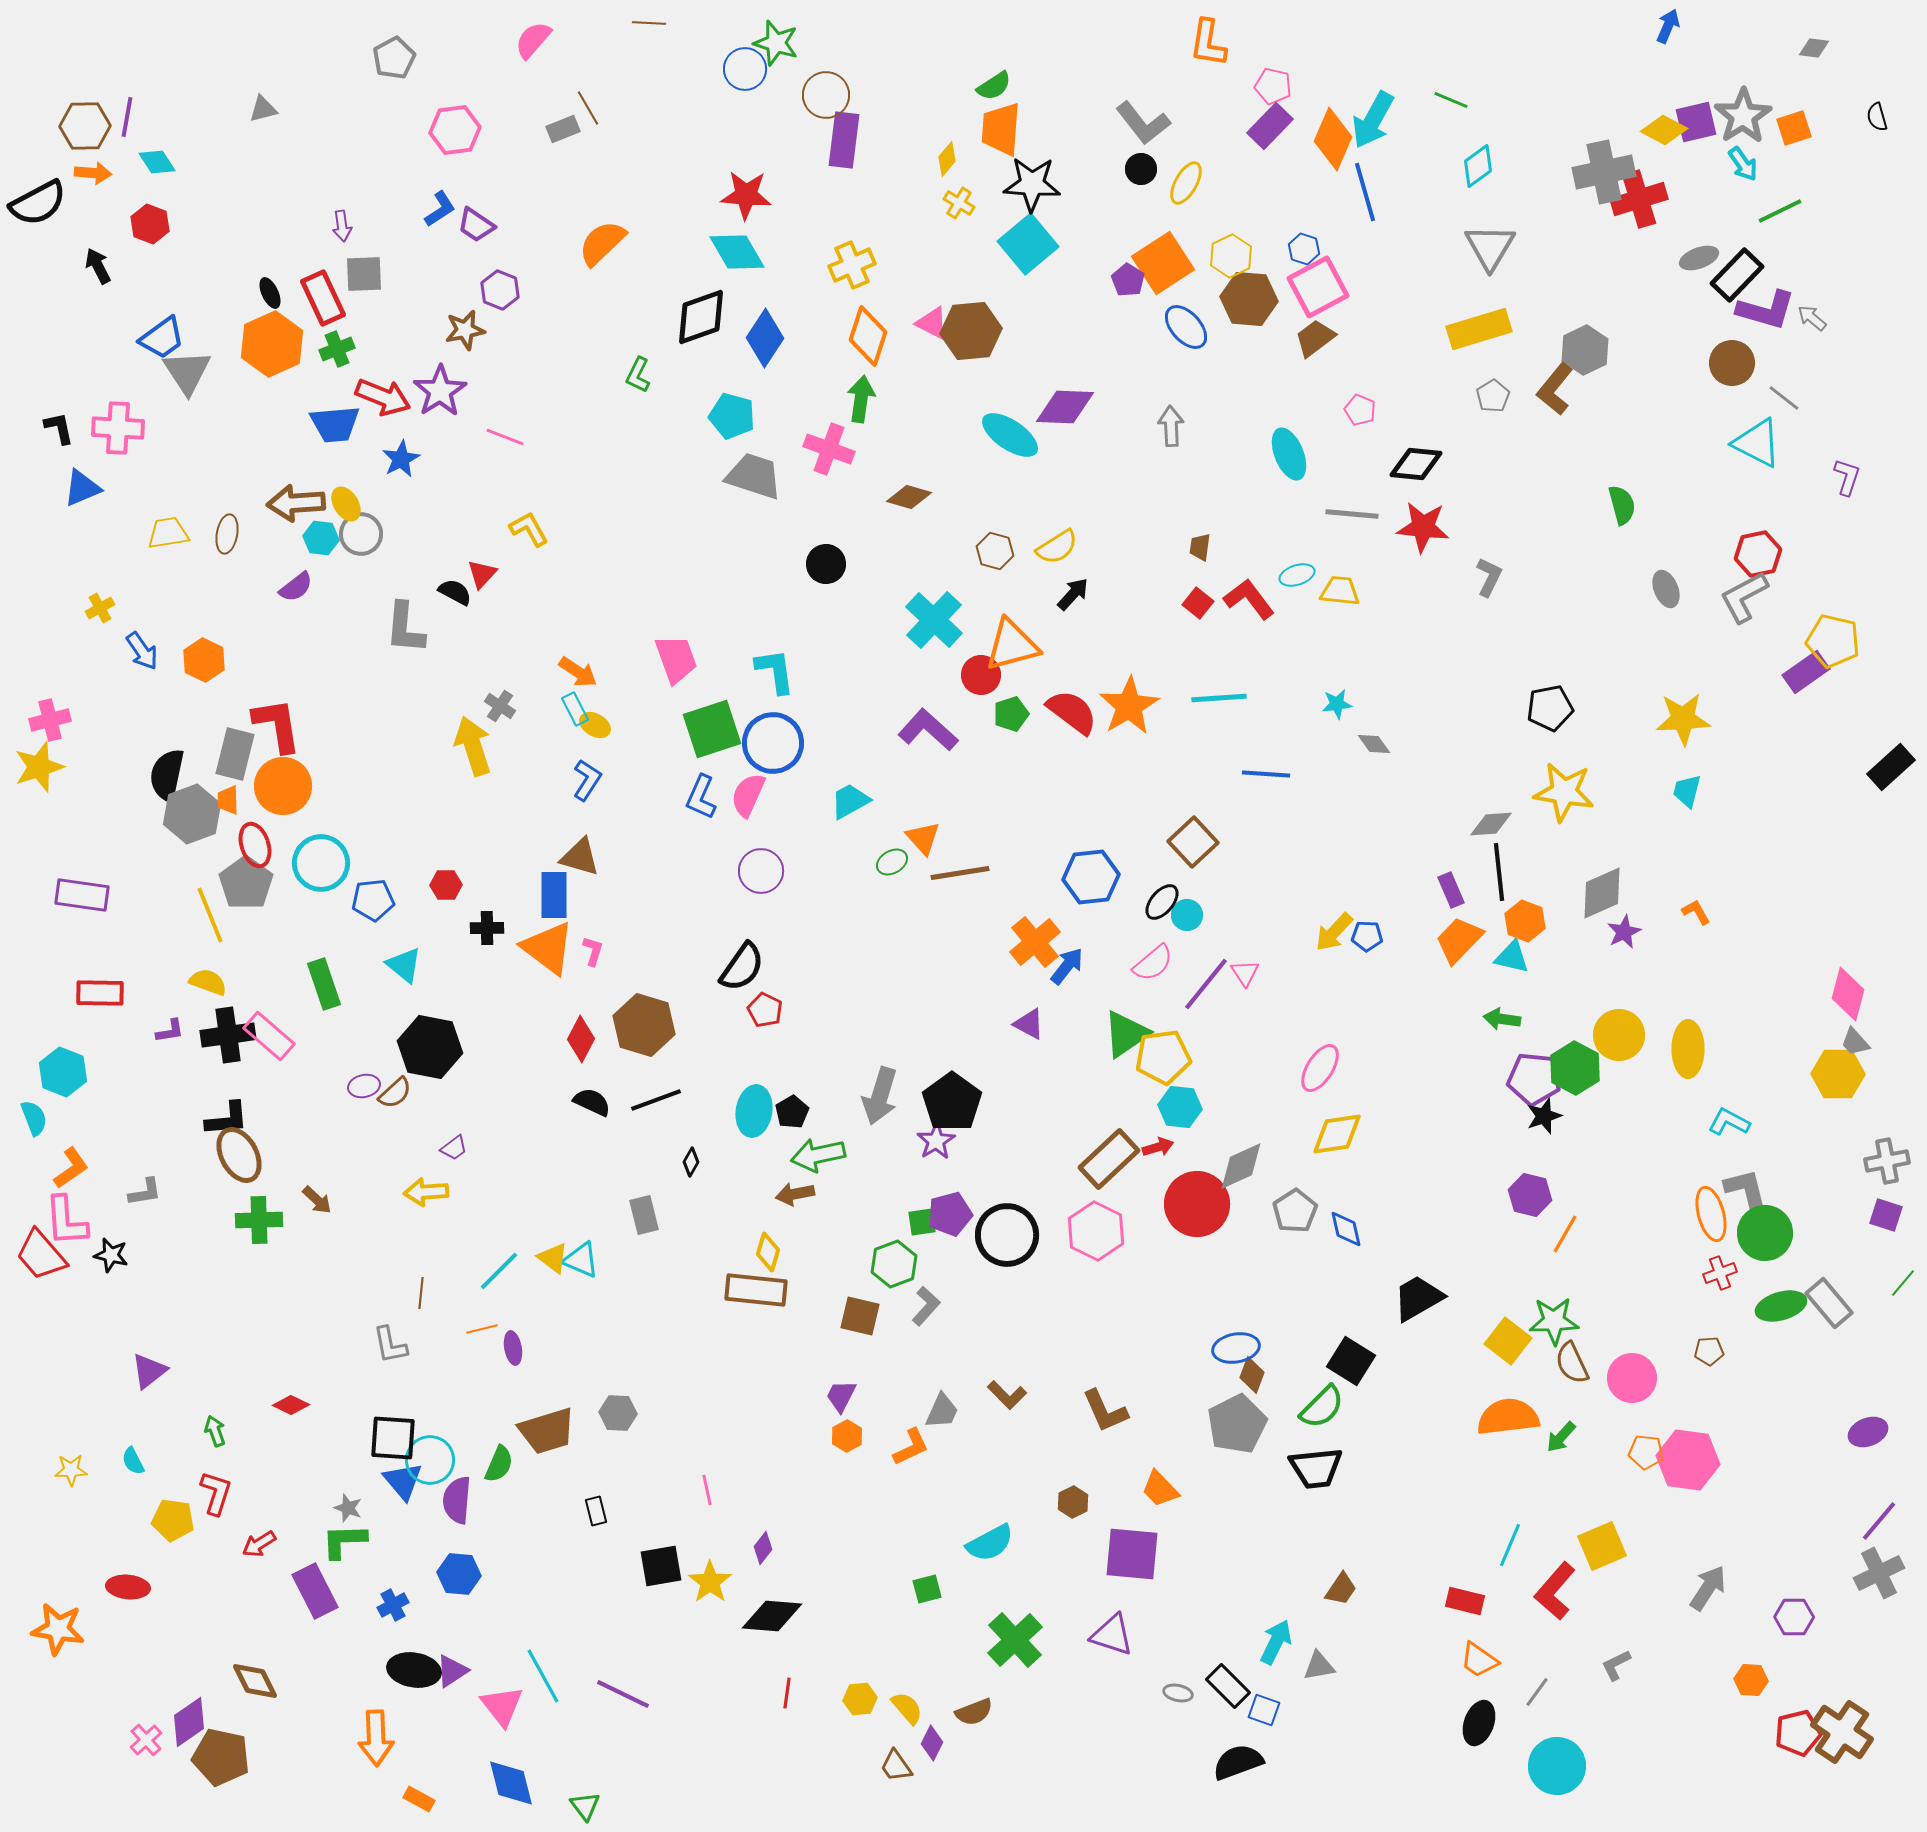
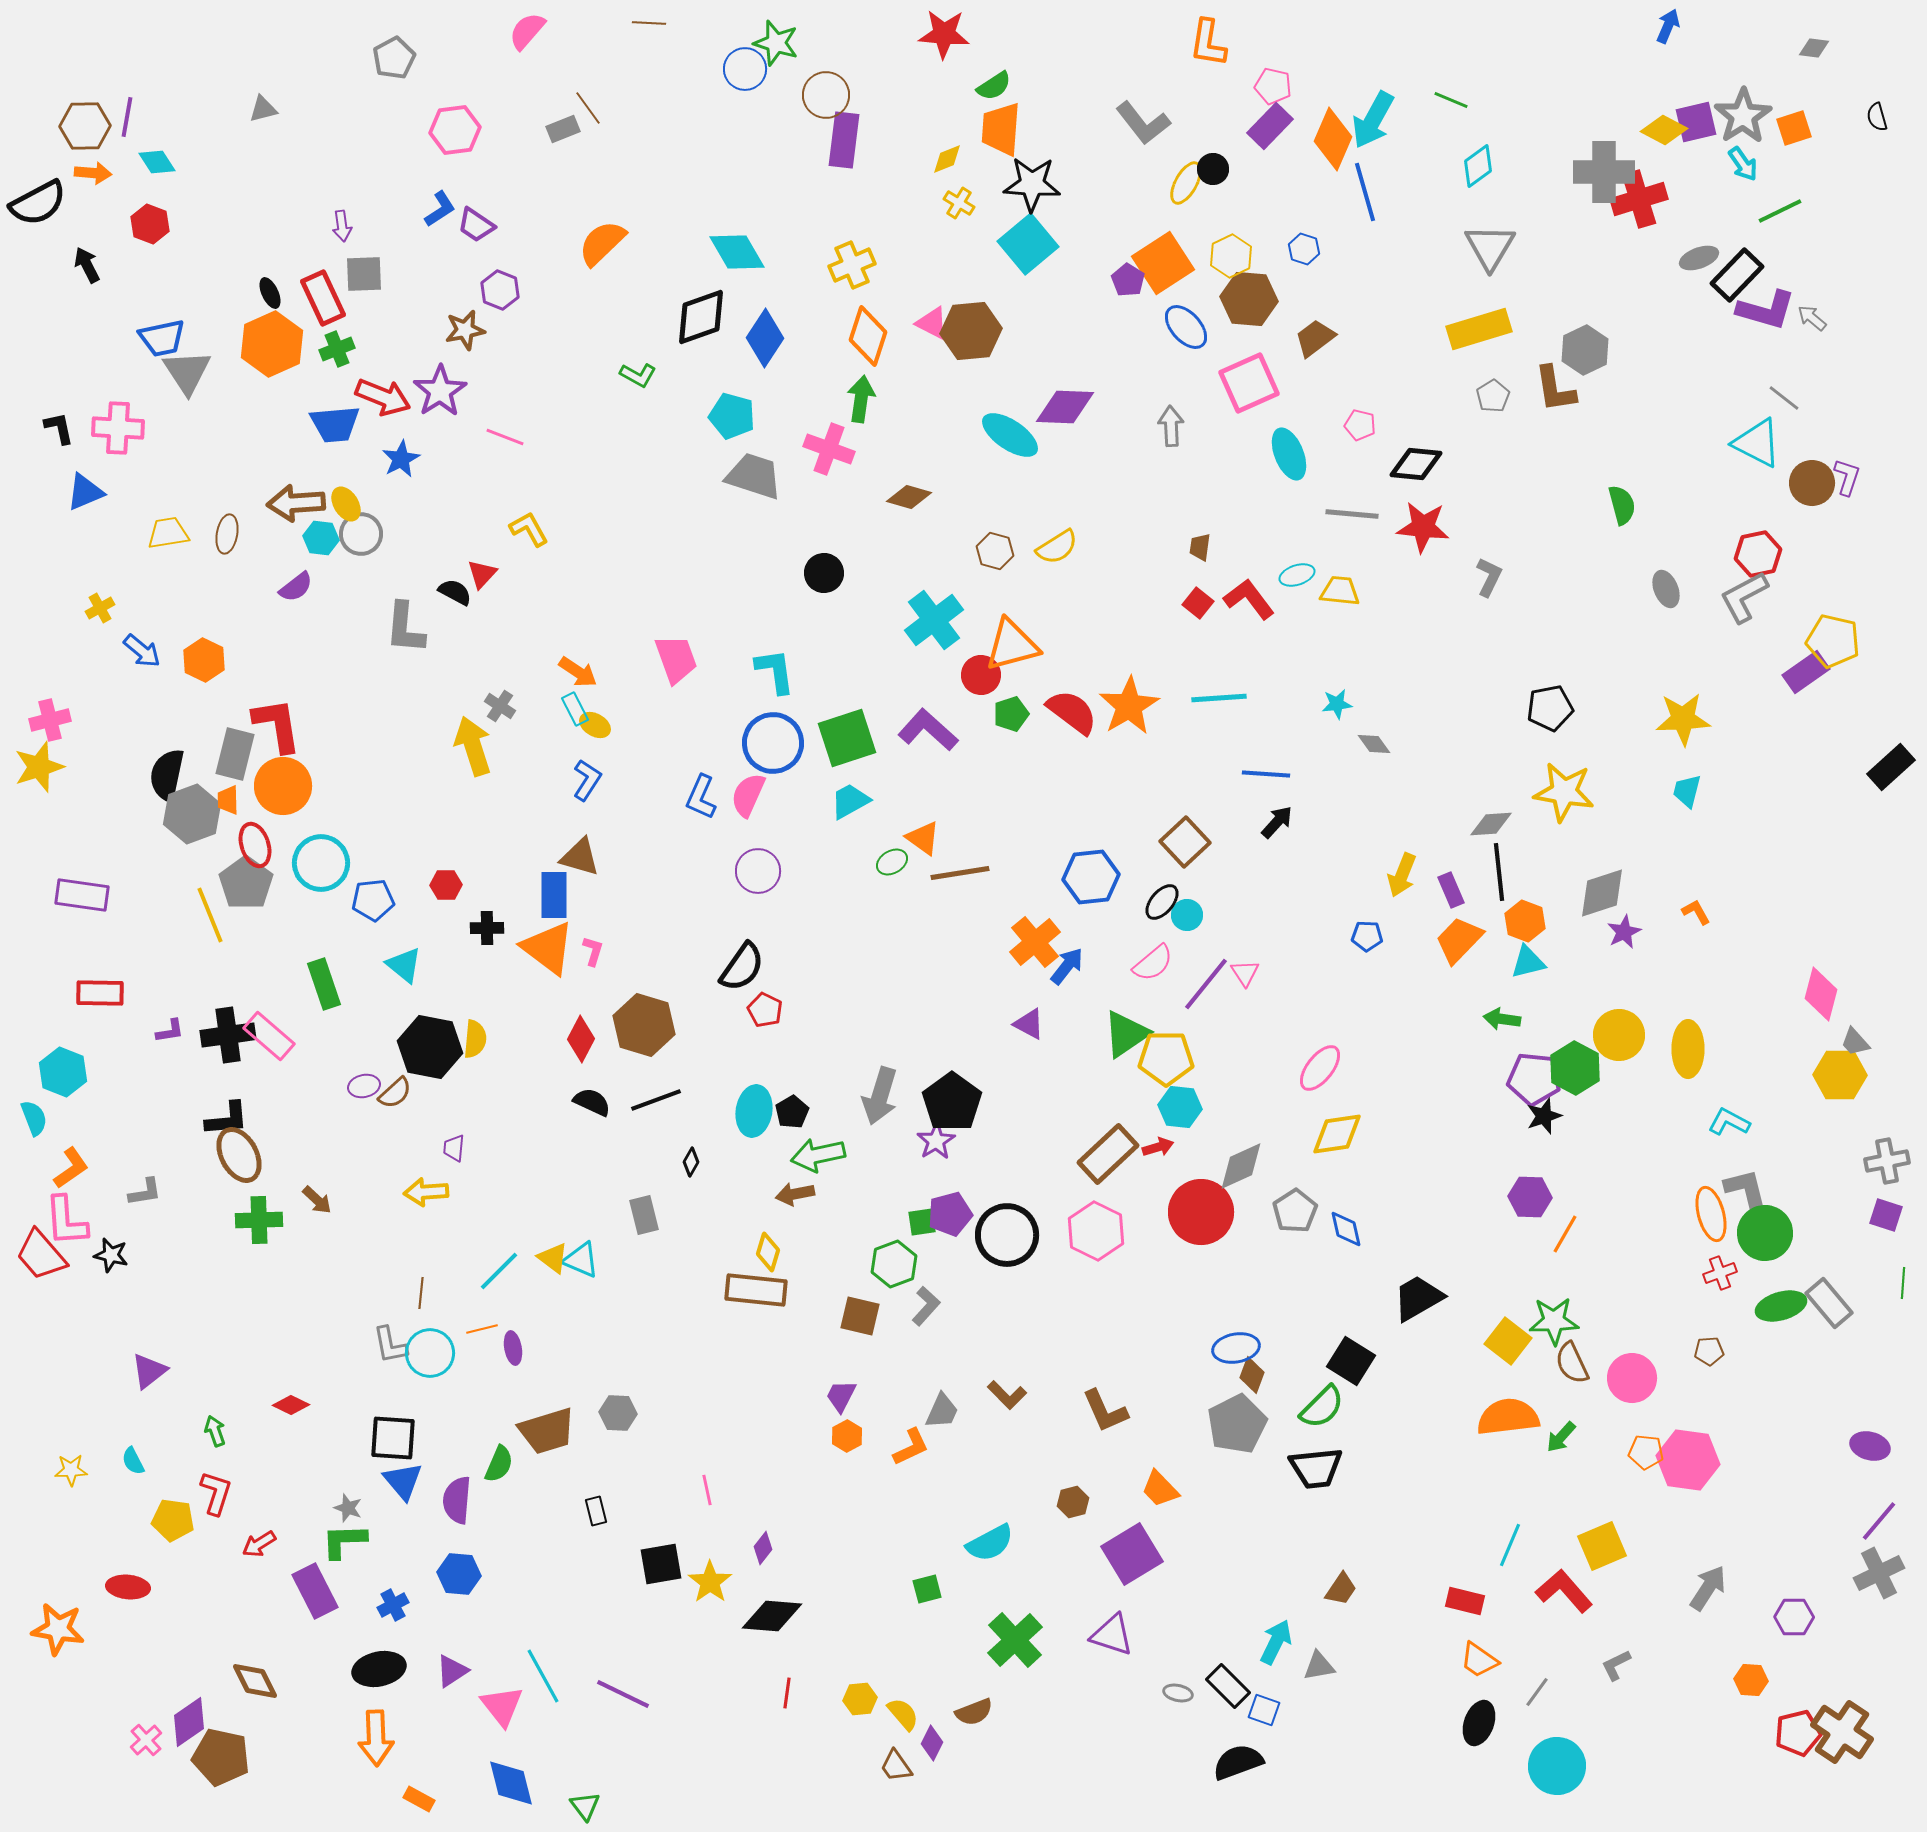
pink semicircle at (533, 40): moved 6 px left, 9 px up
brown line at (588, 108): rotated 6 degrees counterclockwise
yellow diamond at (947, 159): rotated 28 degrees clockwise
black circle at (1141, 169): moved 72 px right
gray cross at (1604, 172): rotated 12 degrees clockwise
red star at (746, 195): moved 198 px right, 161 px up
black arrow at (98, 266): moved 11 px left, 1 px up
pink square at (1318, 287): moved 69 px left, 96 px down; rotated 4 degrees clockwise
blue trapezoid at (162, 338): rotated 24 degrees clockwise
brown circle at (1732, 363): moved 80 px right, 120 px down
green L-shape at (638, 375): rotated 87 degrees counterclockwise
brown L-shape at (1555, 389): rotated 48 degrees counterclockwise
pink pentagon at (1360, 410): moved 15 px down; rotated 8 degrees counterclockwise
blue triangle at (82, 488): moved 3 px right, 4 px down
black circle at (826, 564): moved 2 px left, 9 px down
black arrow at (1073, 594): moved 204 px right, 228 px down
cyan cross at (934, 620): rotated 10 degrees clockwise
blue arrow at (142, 651): rotated 15 degrees counterclockwise
green square at (712, 729): moved 135 px right, 9 px down
orange triangle at (923, 838): rotated 12 degrees counterclockwise
brown square at (1193, 842): moved 8 px left
purple circle at (761, 871): moved 3 px left
gray diamond at (1602, 893): rotated 6 degrees clockwise
yellow arrow at (1334, 932): moved 68 px right, 57 px up; rotated 21 degrees counterclockwise
cyan triangle at (1512, 957): moved 16 px right, 5 px down; rotated 27 degrees counterclockwise
yellow semicircle at (208, 982): moved 267 px right, 57 px down; rotated 75 degrees clockwise
pink diamond at (1848, 994): moved 27 px left
yellow pentagon at (1163, 1057): moved 3 px right, 1 px down; rotated 8 degrees clockwise
pink ellipse at (1320, 1068): rotated 6 degrees clockwise
yellow hexagon at (1838, 1074): moved 2 px right, 1 px down
purple trapezoid at (454, 1148): rotated 132 degrees clockwise
brown rectangle at (1109, 1159): moved 1 px left, 5 px up
purple hexagon at (1530, 1195): moved 2 px down; rotated 12 degrees counterclockwise
red circle at (1197, 1204): moved 4 px right, 8 px down
green line at (1903, 1283): rotated 36 degrees counterclockwise
purple ellipse at (1868, 1432): moved 2 px right, 14 px down; rotated 36 degrees clockwise
cyan circle at (430, 1460): moved 107 px up
brown hexagon at (1073, 1502): rotated 12 degrees clockwise
purple square at (1132, 1554): rotated 36 degrees counterclockwise
black square at (661, 1566): moved 2 px up
red L-shape at (1555, 1591): moved 9 px right; rotated 98 degrees clockwise
black ellipse at (414, 1670): moved 35 px left, 1 px up; rotated 21 degrees counterclockwise
yellow semicircle at (907, 1708): moved 4 px left, 6 px down
